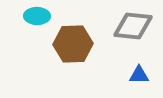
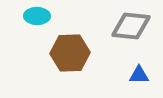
gray diamond: moved 2 px left
brown hexagon: moved 3 px left, 9 px down
